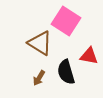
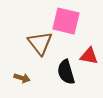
pink square: rotated 20 degrees counterclockwise
brown triangle: rotated 20 degrees clockwise
brown arrow: moved 17 px left; rotated 105 degrees counterclockwise
